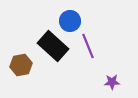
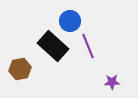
brown hexagon: moved 1 px left, 4 px down
